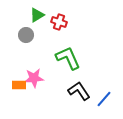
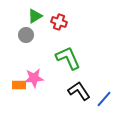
green triangle: moved 2 px left, 1 px down
